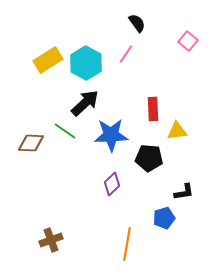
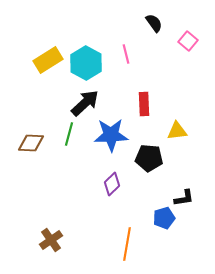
black semicircle: moved 17 px right
pink line: rotated 48 degrees counterclockwise
red rectangle: moved 9 px left, 5 px up
green line: moved 4 px right, 3 px down; rotated 70 degrees clockwise
black L-shape: moved 6 px down
brown cross: rotated 15 degrees counterclockwise
